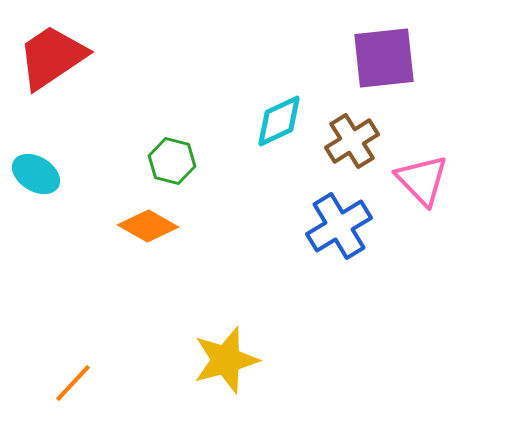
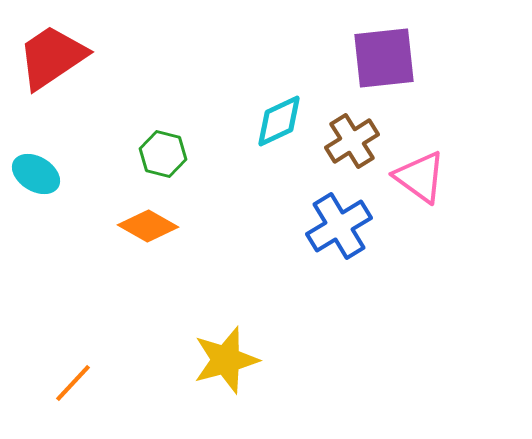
green hexagon: moved 9 px left, 7 px up
pink triangle: moved 2 px left, 3 px up; rotated 10 degrees counterclockwise
